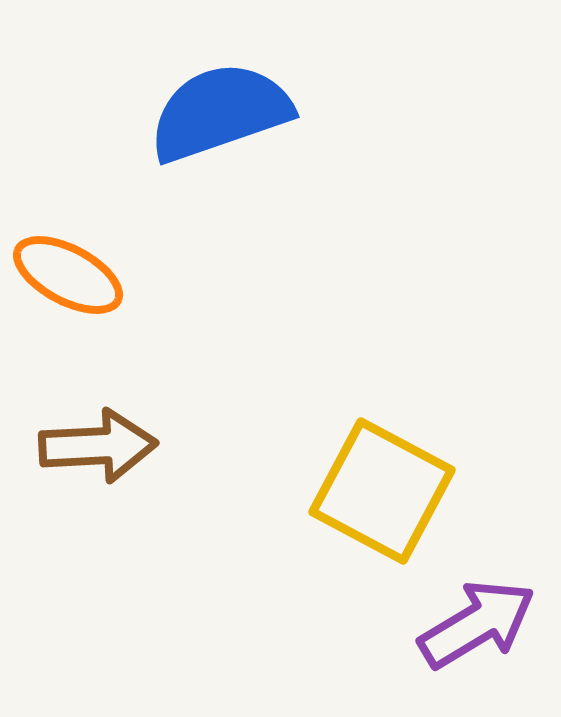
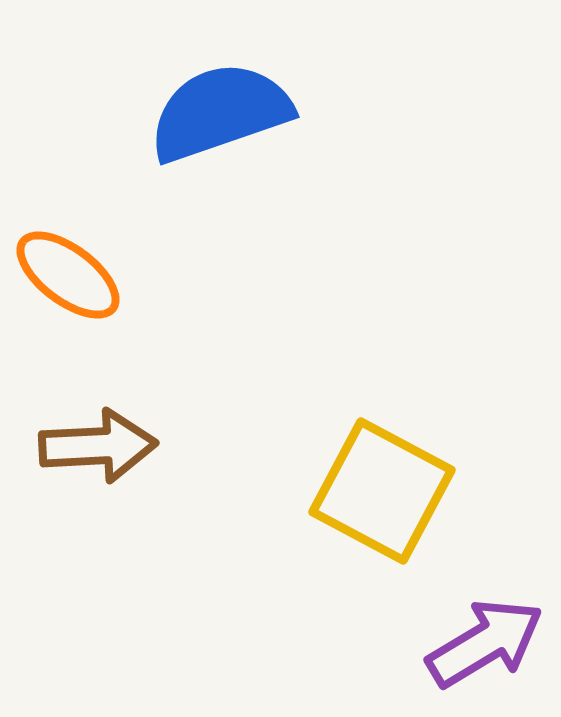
orange ellipse: rotated 9 degrees clockwise
purple arrow: moved 8 px right, 19 px down
